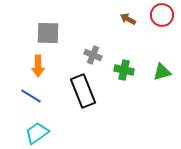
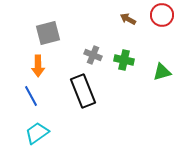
gray square: rotated 15 degrees counterclockwise
green cross: moved 10 px up
blue line: rotated 30 degrees clockwise
